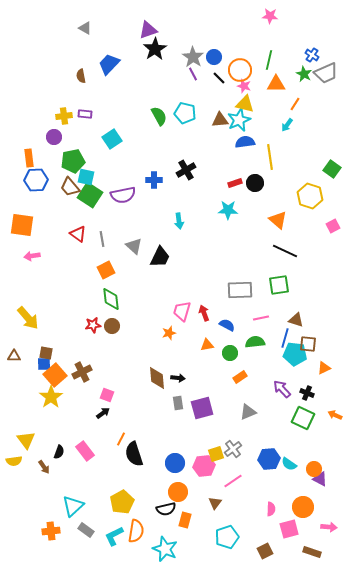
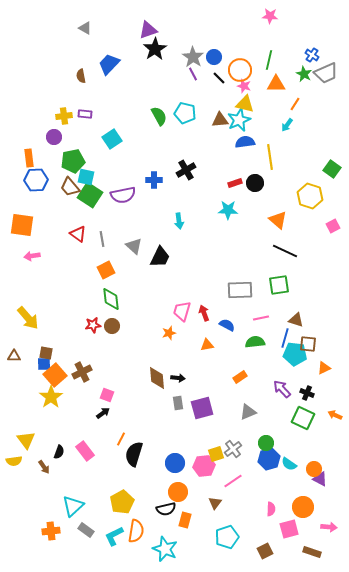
green circle at (230, 353): moved 36 px right, 90 px down
black semicircle at (134, 454): rotated 35 degrees clockwise
blue hexagon at (269, 459): rotated 10 degrees counterclockwise
